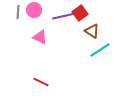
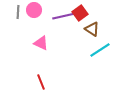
brown triangle: moved 2 px up
pink triangle: moved 1 px right, 6 px down
red line: rotated 42 degrees clockwise
